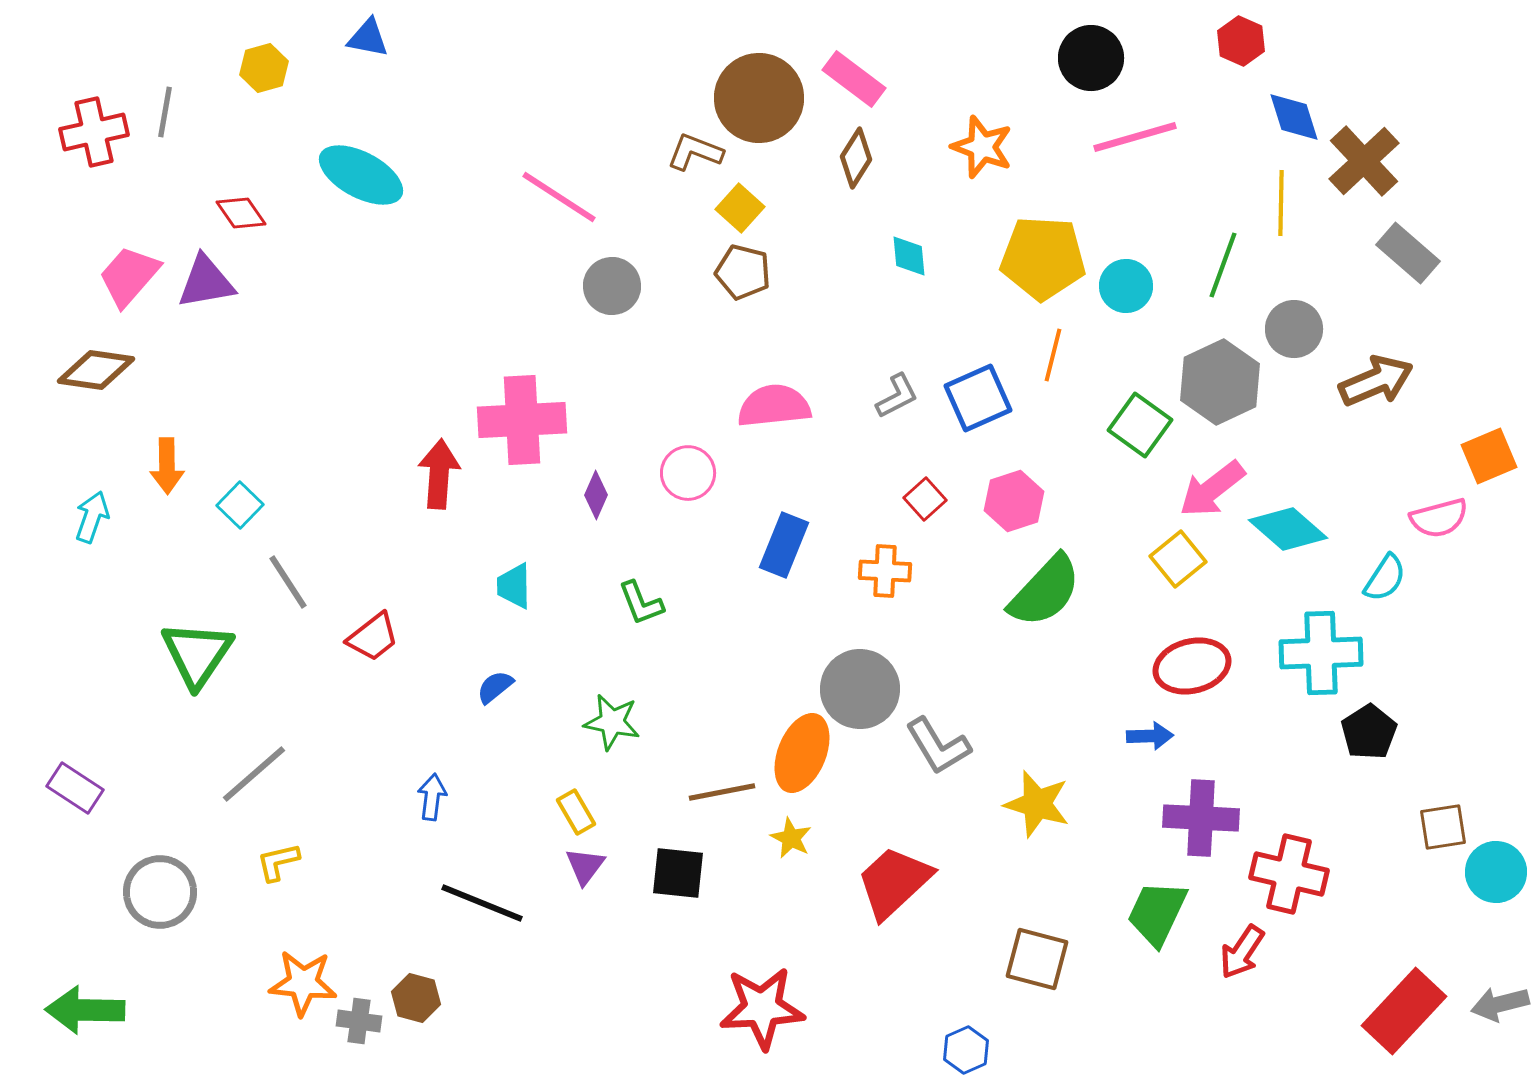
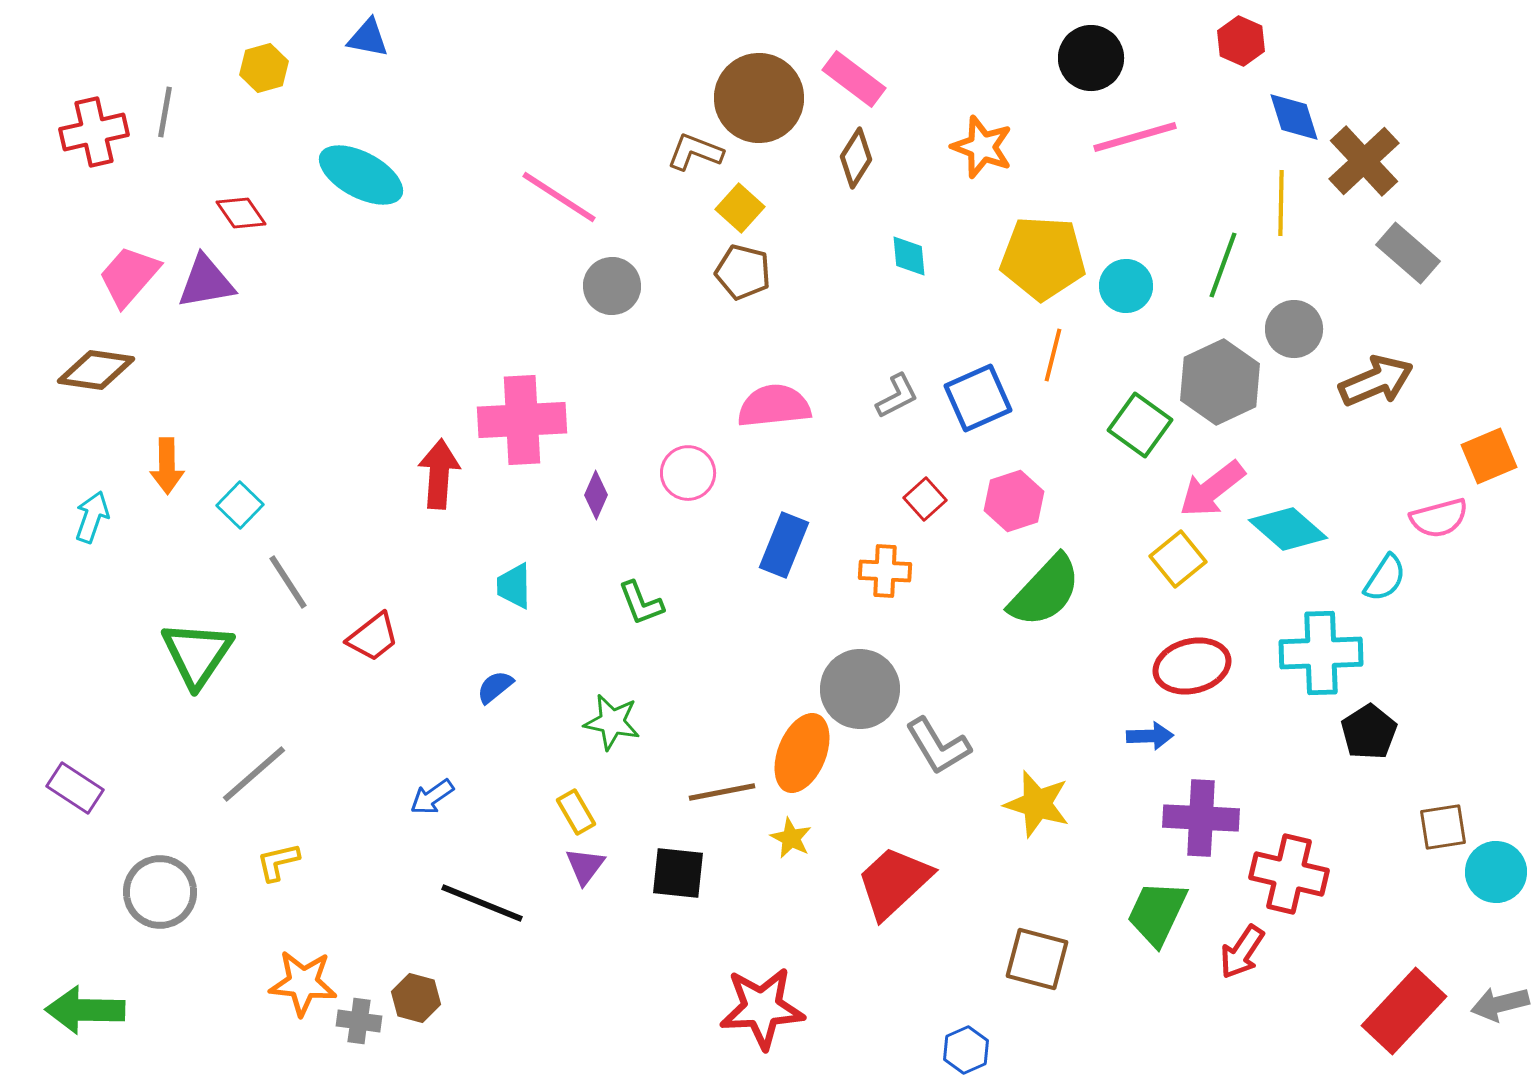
blue arrow at (432, 797): rotated 132 degrees counterclockwise
